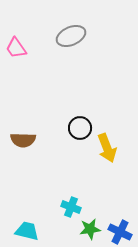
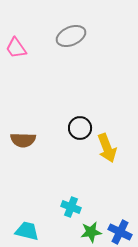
green star: moved 1 px right, 3 px down
